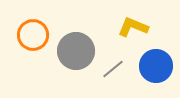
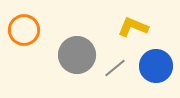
orange circle: moved 9 px left, 5 px up
gray circle: moved 1 px right, 4 px down
gray line: moved 2 px right, 1 px up
